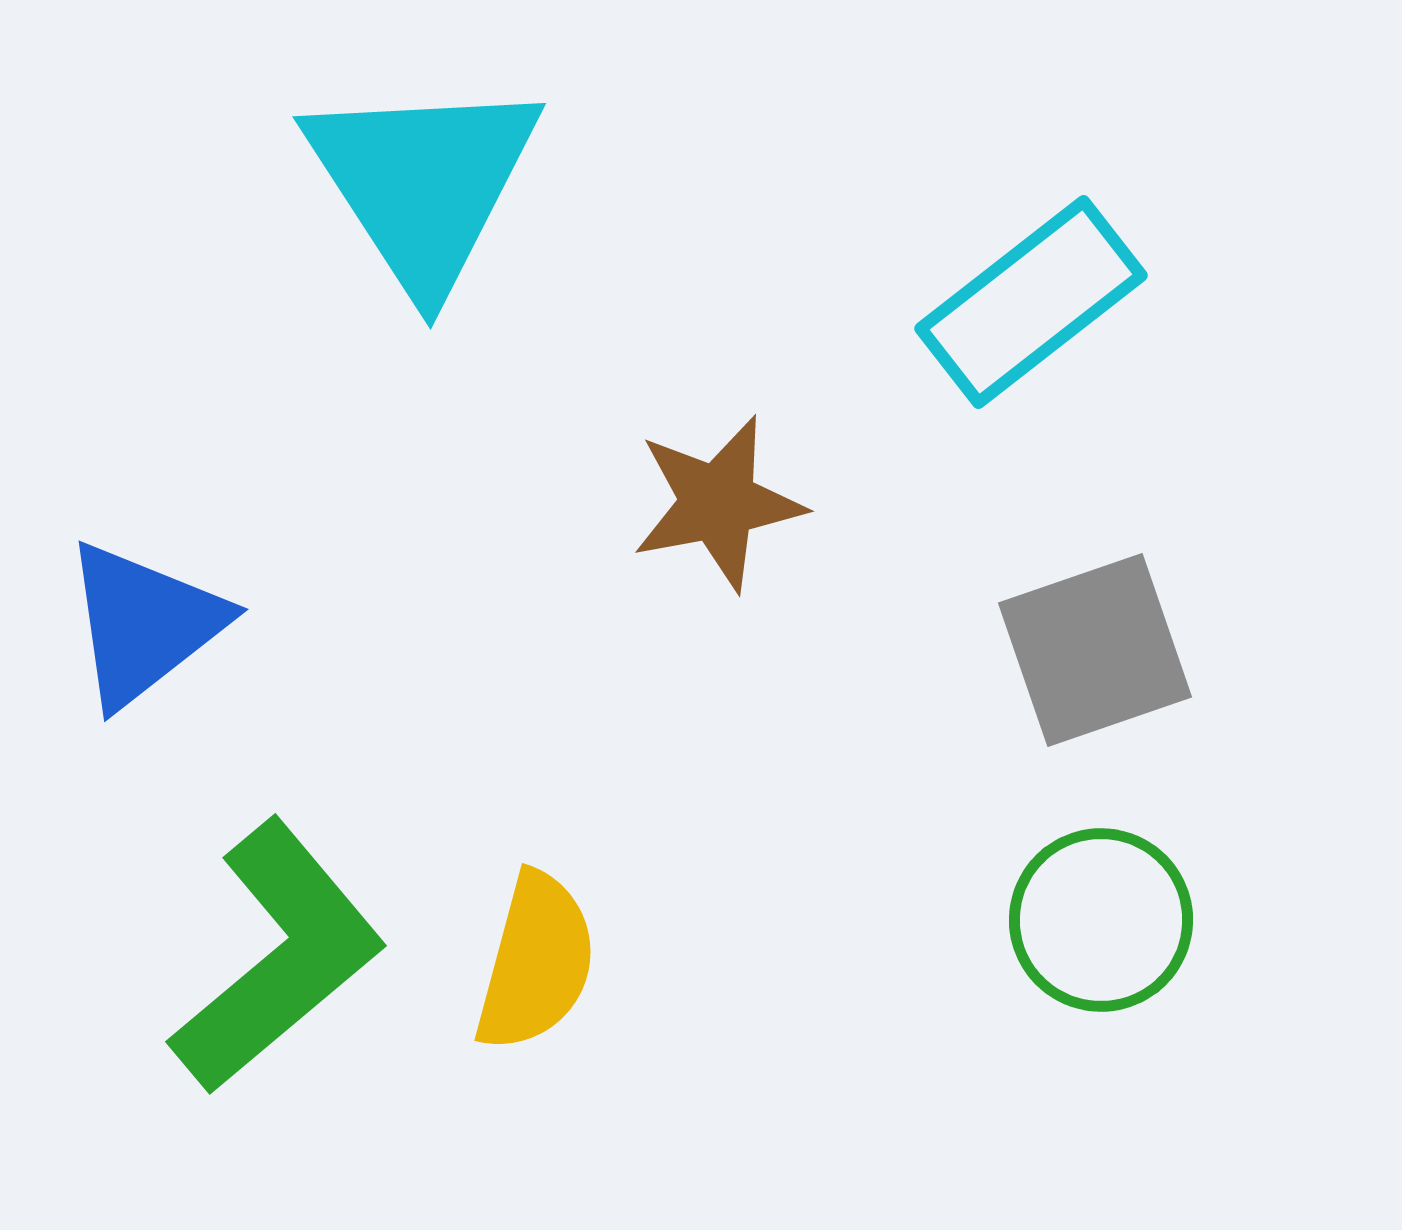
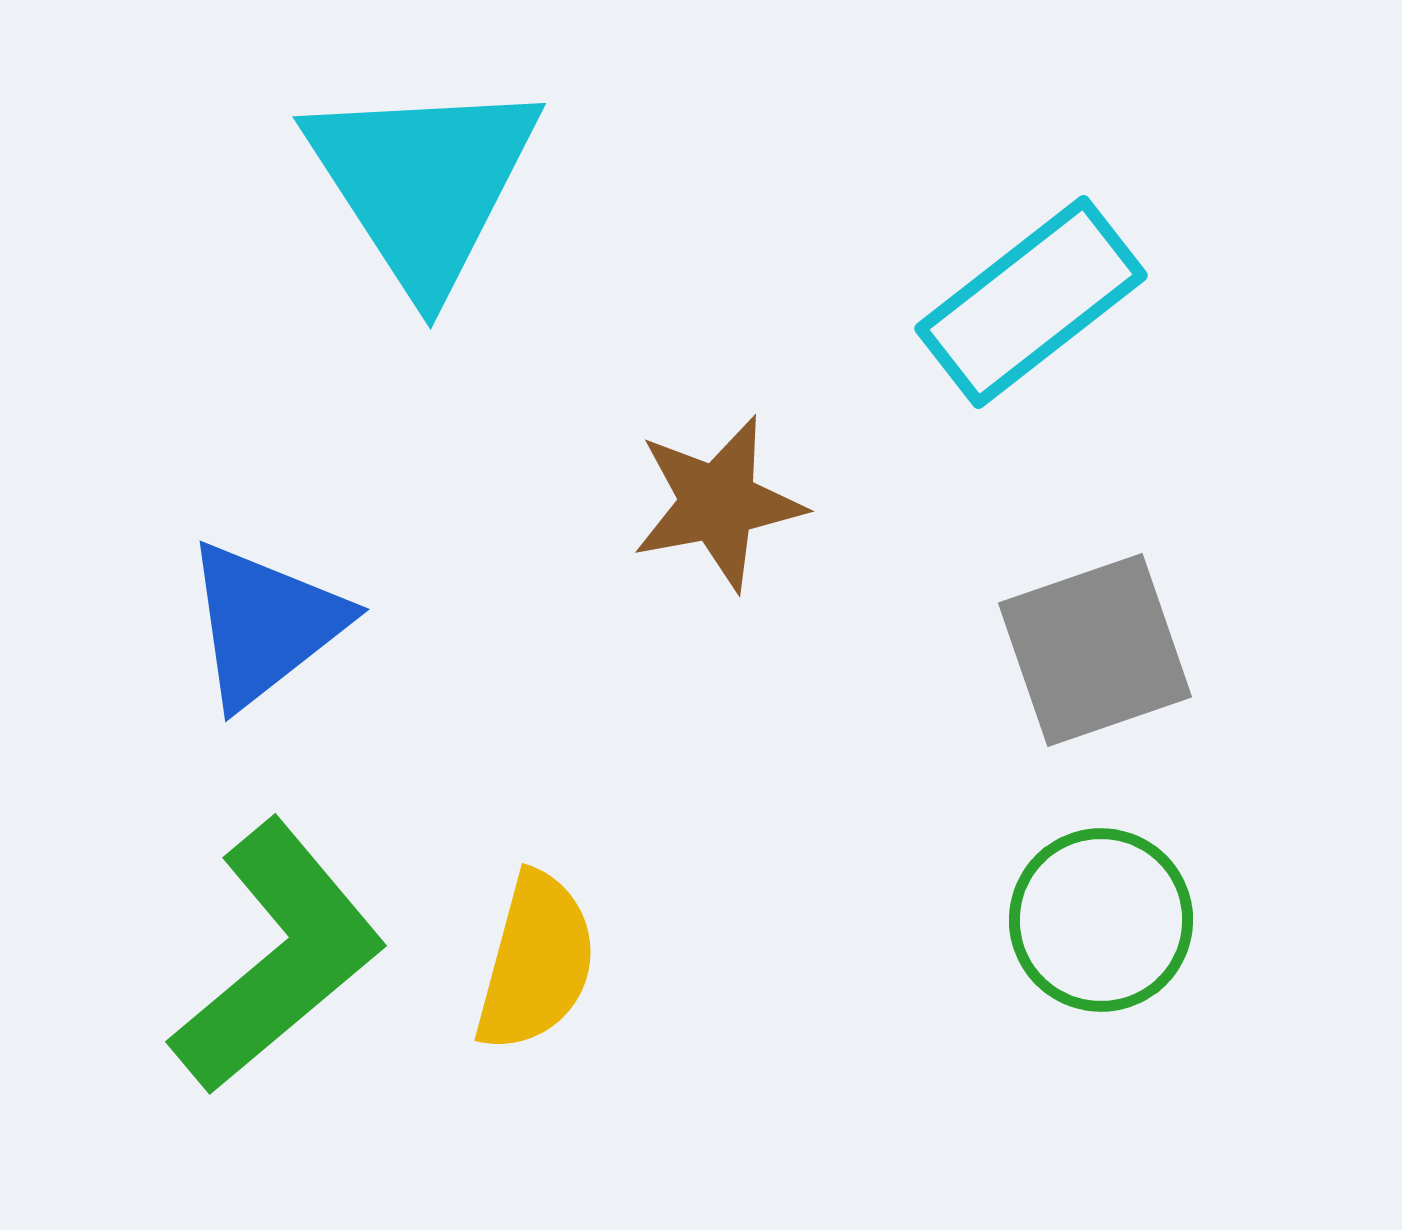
blue triangle: moved 121 px right
